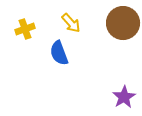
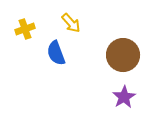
brown circle: moved 32 px down
blue semicircle: moved 3 px left
